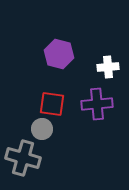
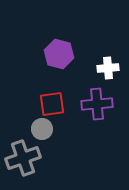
white cross: moved 1 px down
red square: rotated 16 degrees counterclockwise
gray cross: rotated 36 degrees counterclockwise
